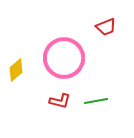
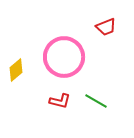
pink circle: moved 1 px up
green line: rotated 40 degrees clockwise
